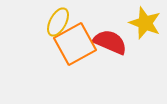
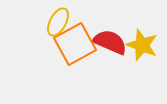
yellow star: moved 3 px left, 22 px down
